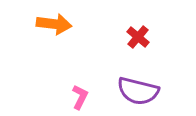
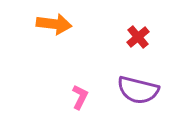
red cross: rotated 10 degrees clockwise
purple semicircle: moved 1 px up
